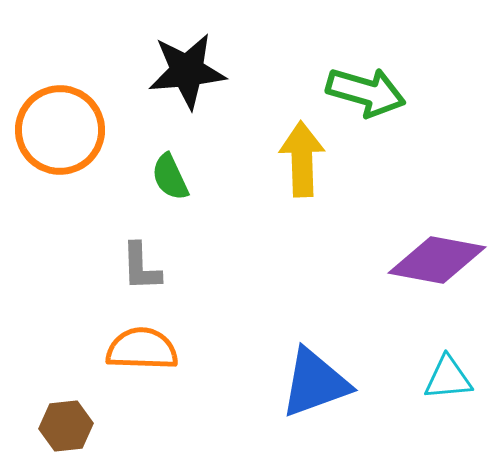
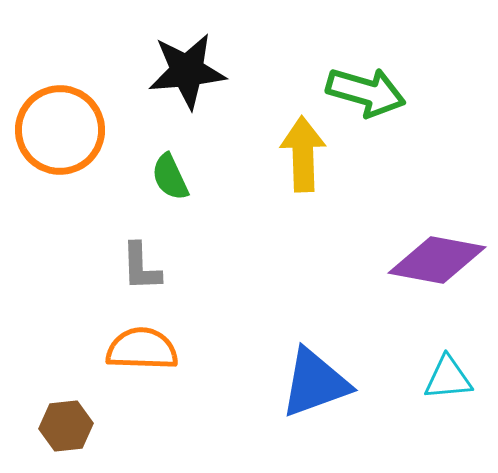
yellow arrow: moved 1 px right, 5 px up
